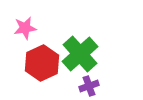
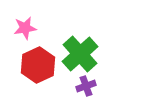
red hexagon: moved 4 px left, 2 px down
purple cross: moved 3 px left
